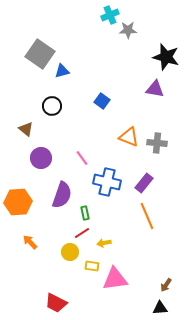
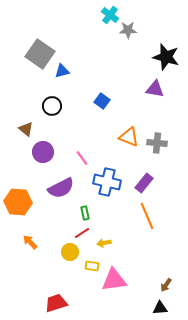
cyan cross: rotated 30 degrees counterclockwise
purple circle: moved 2 px right, 6 px up
purple semicircle: moved 1 px left, 7 px up; rotated 44 degrees clockwise
orange hexagon: rotated 8 degrees clockwise
pink triangle: moved 1 px left, 1 px down
red trapezoid: rotated 135 degrees clockwise
